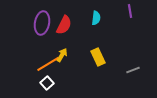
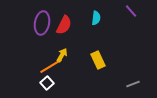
purple line: moved 1 px right; rotated 32 degrees counterclockwise
yellow rectangle: moved 3 px down
orange line: moved 3 px right, 2 px down
gray line: moved 14 px down
